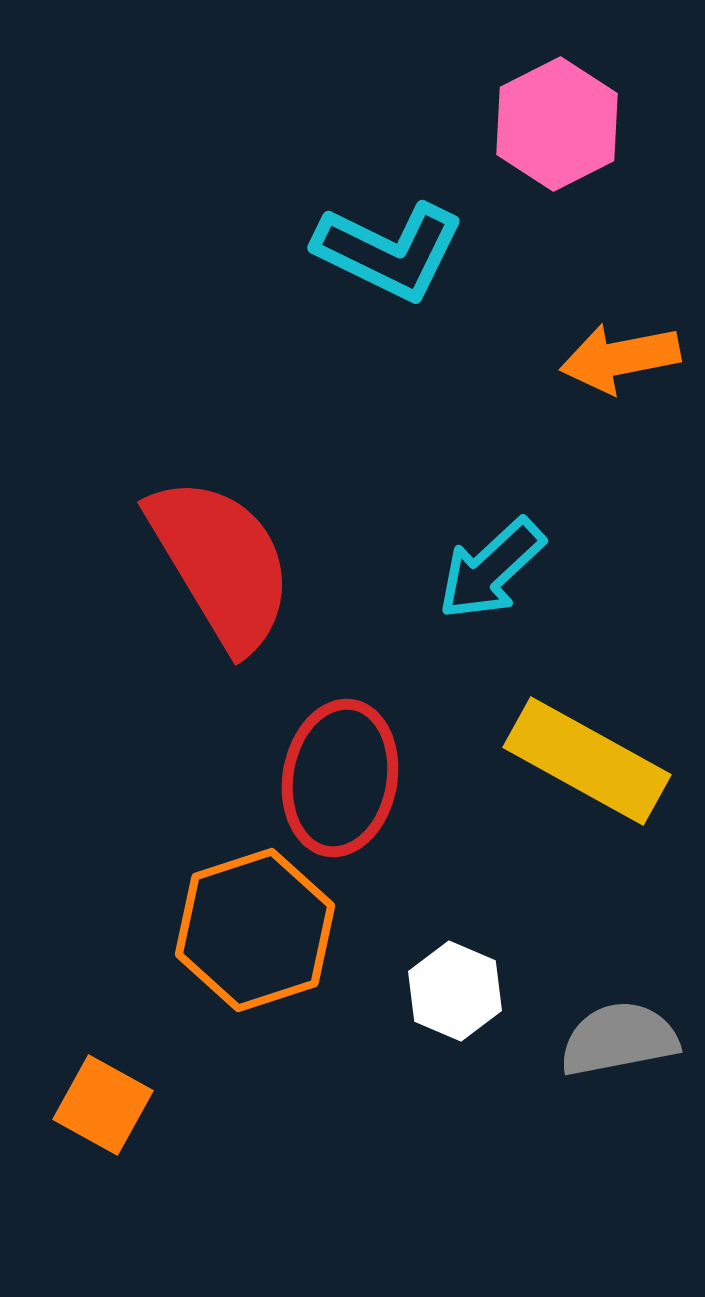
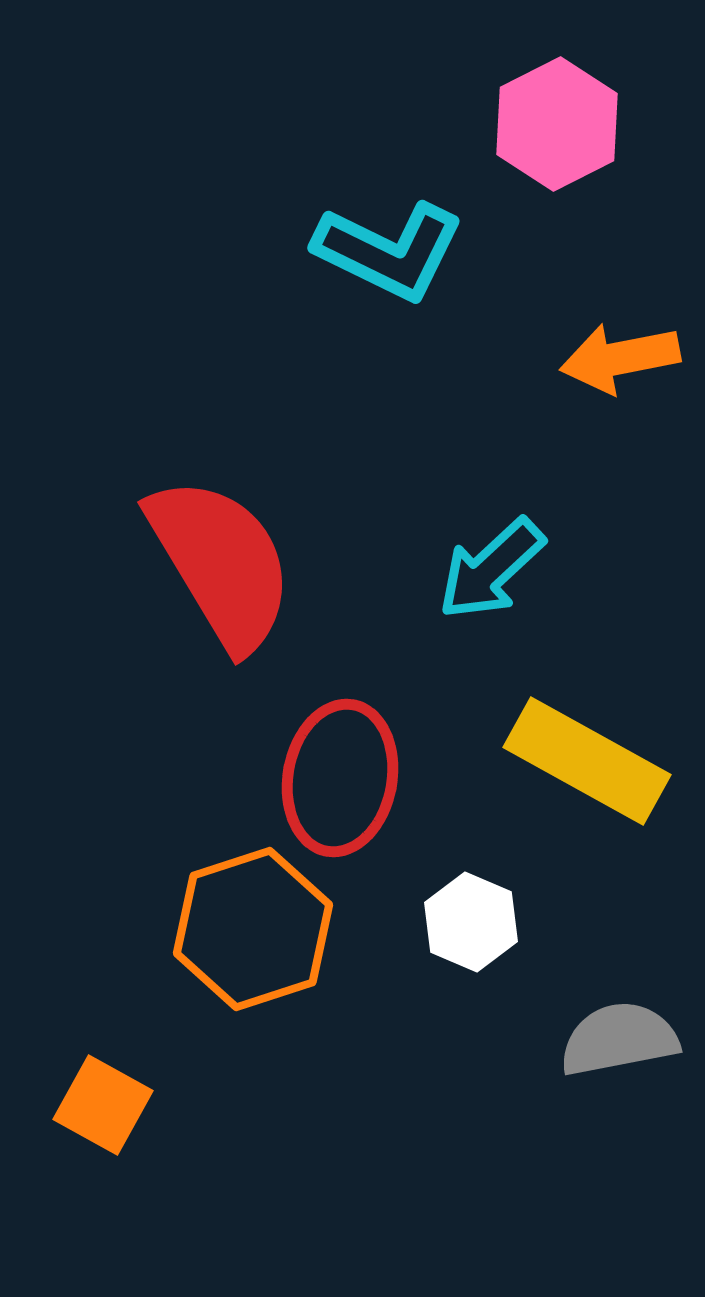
orange hexagon: moved 2 px left, 1 px up
white hexagon: moved 16 px right, 69 px up
